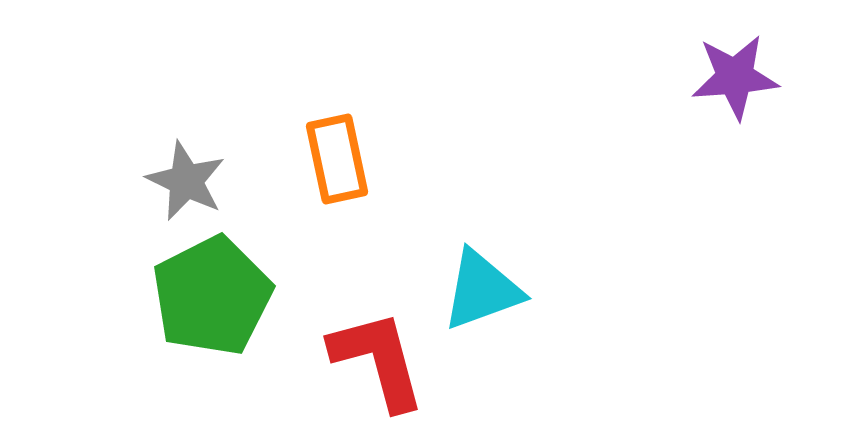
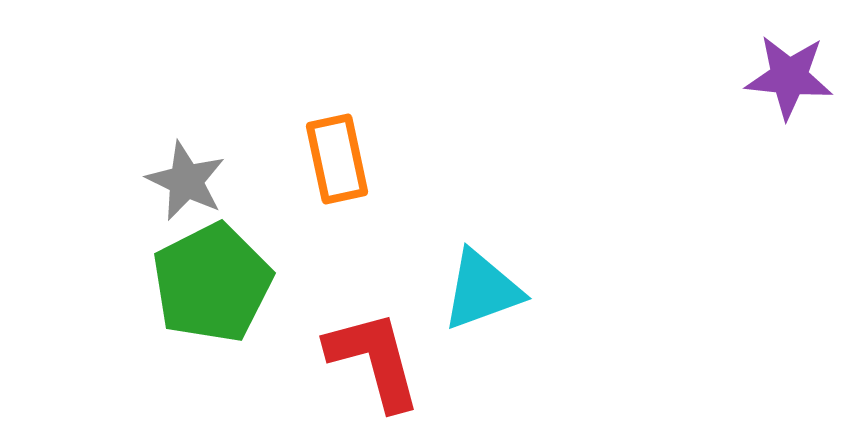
purple star: moved 54 px right; rotated 10 degrees clockwise
green pentagon: moved 13 px up
red L-shape: moved 4 px left
